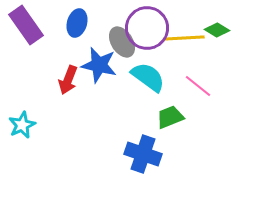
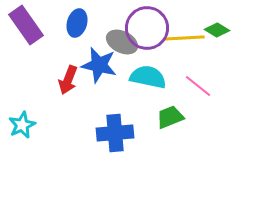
gray ellipse: rotated 32 degrees counterclockwise
cyan semicircle: rotated 24 degrees counterclockwise
blue cross: moved 28 px left, 21 px up; rotated 24 degrees counterclockwise
